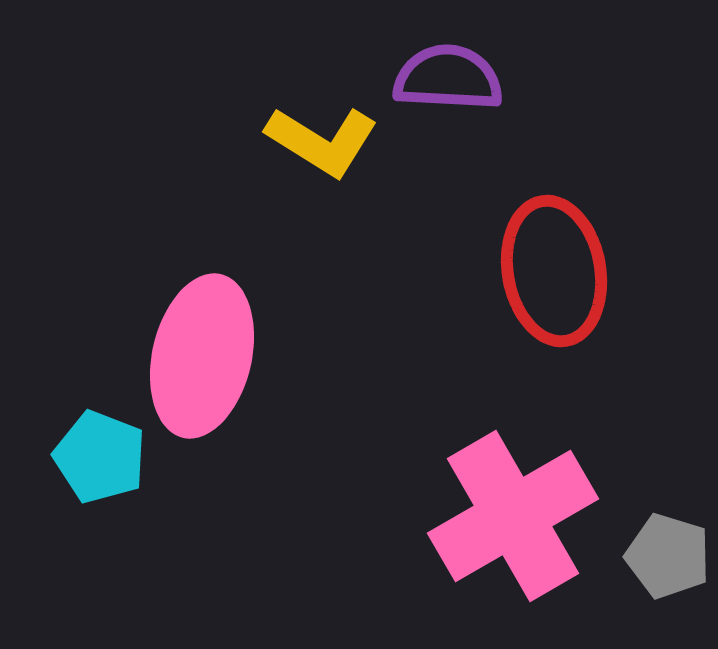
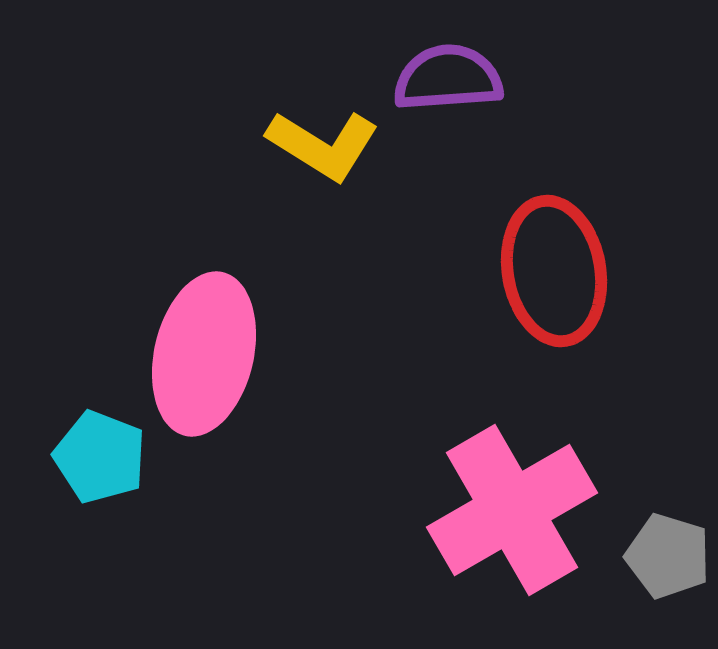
purple semicircle: rotated 7 degrees counterclockwise
yellow L-shape: moved 1 px right, 4 px down
pink ellipse: moved 2 px right, 2 px up
pink cross: moved 1 px left, 6 px up
